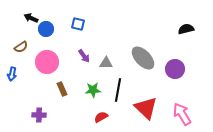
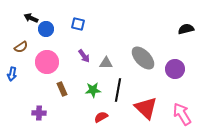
purple cross: moved 2 px up
